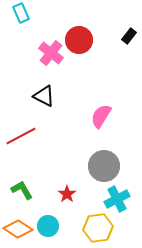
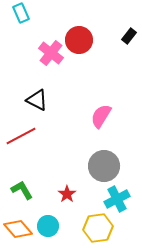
black triangle: moved 7 px left, 4 px down
orange diamond: rotated 16 degrees clockwise
